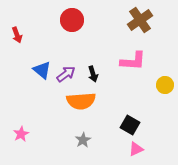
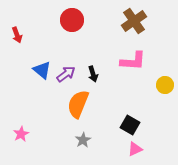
brown cross: moved 6 px left, 1 px down
orange semicircle: moved 3 px left, 3 px down; rotated 116 degrees clockwise
pink triangle: moved 1 px left
